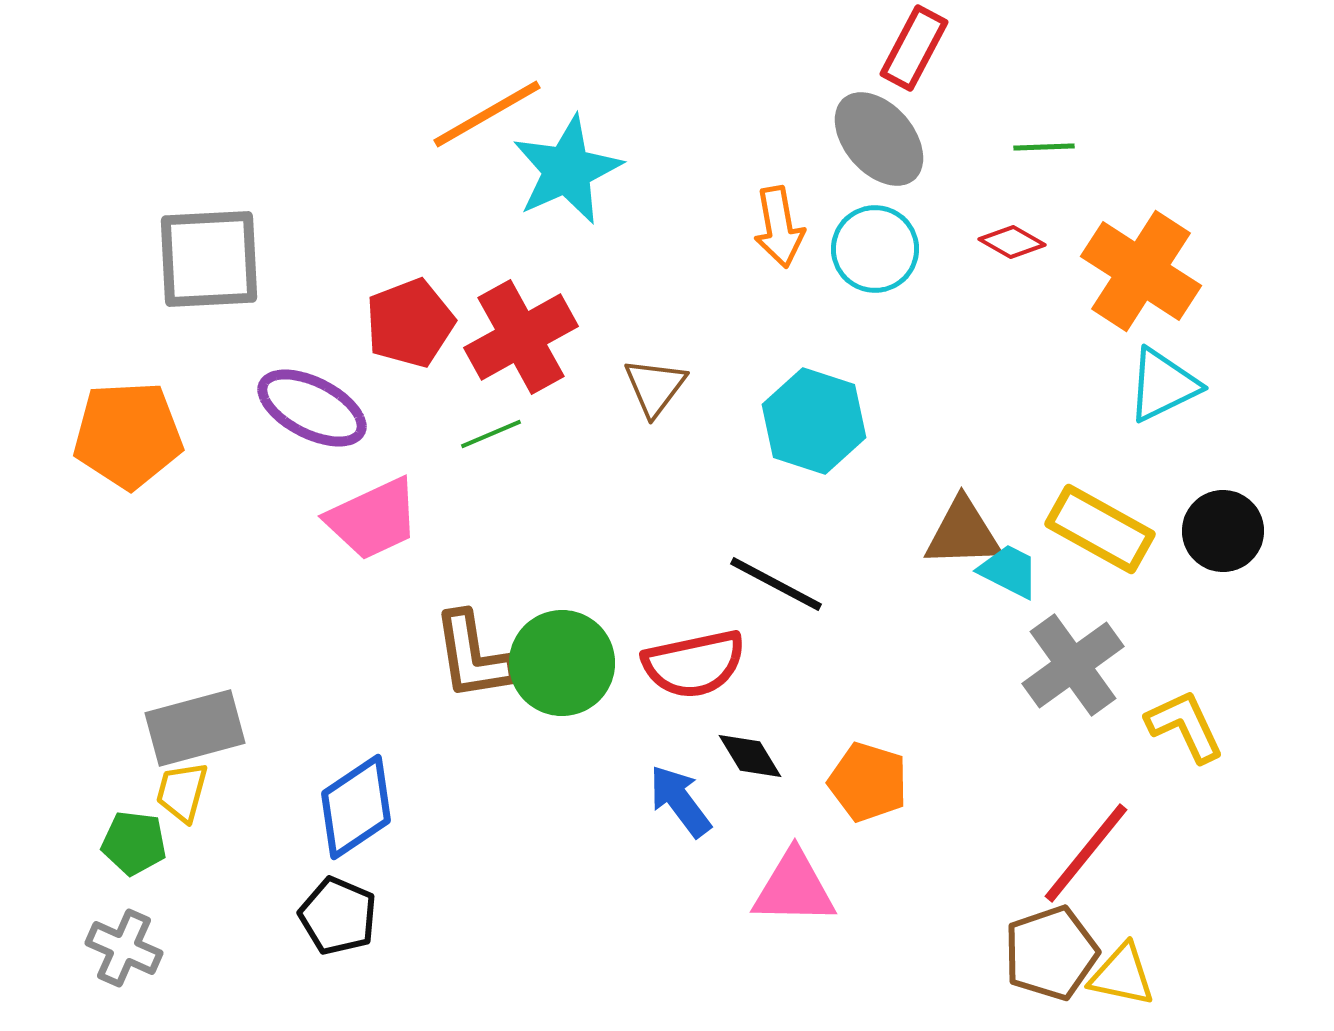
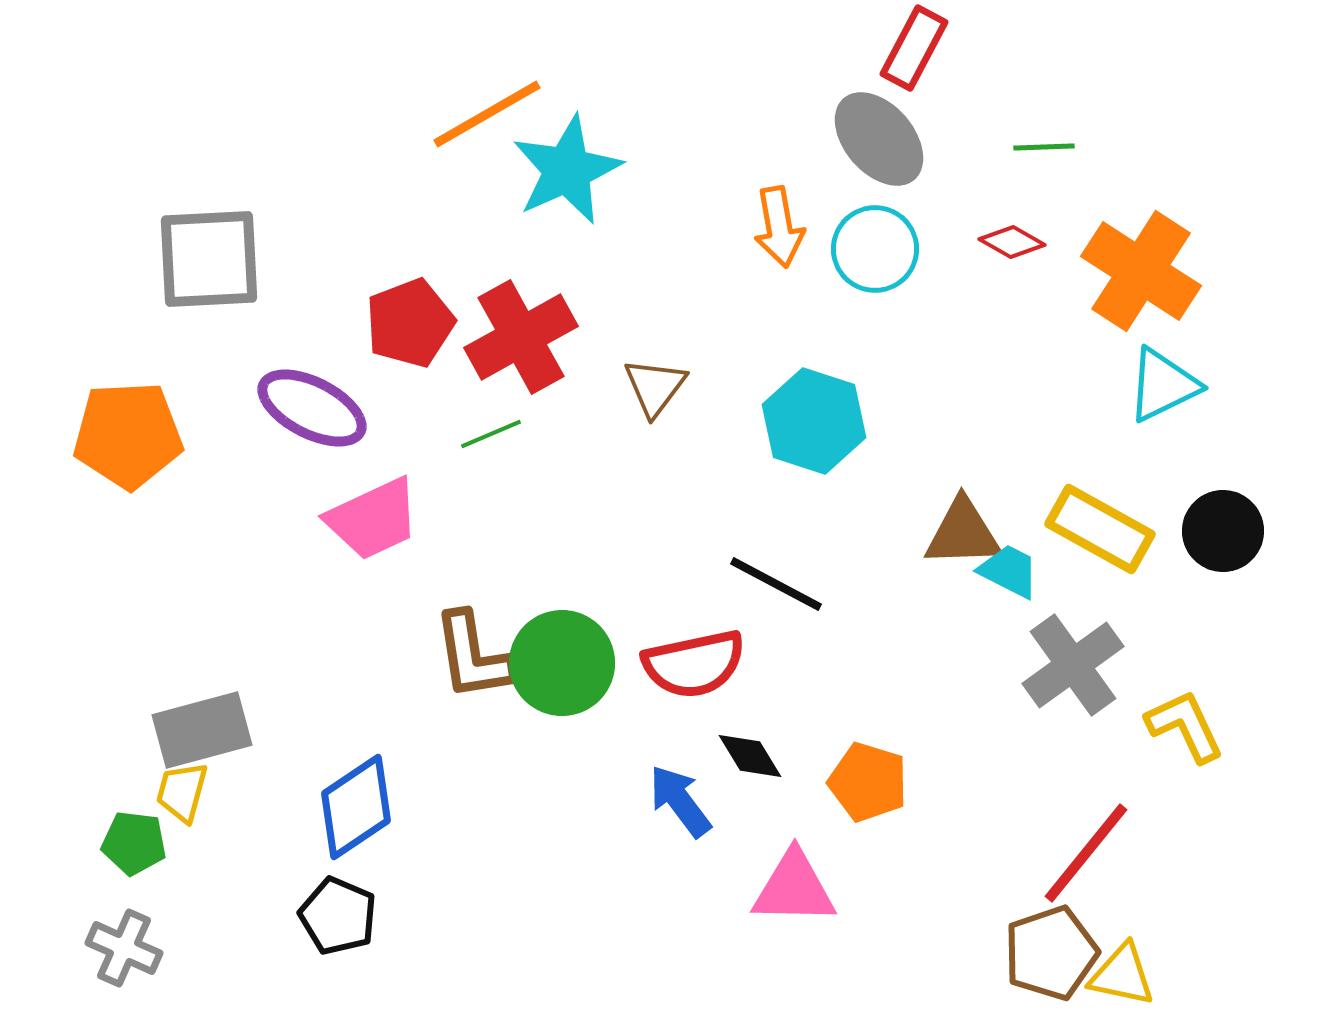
gray rectangle at (195, 728): moved 7 px right, 2 px down
